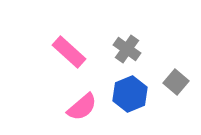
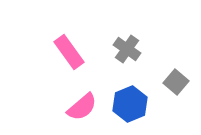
pink rectangle: rotated 12 degrees clockwise
blue hexagon: moved 10 px down
